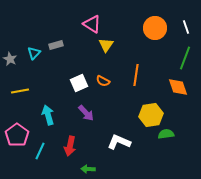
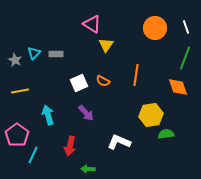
gray rectangle: moved 9 px down; rotated 16 degrees clockwise
gray star: moved 5 px right, 1 px down
cyan line: moved 7 px left, 4 px down
